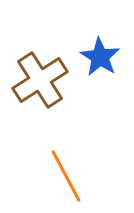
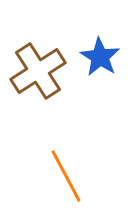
brown cross: moved 2 px left, 9 px up
